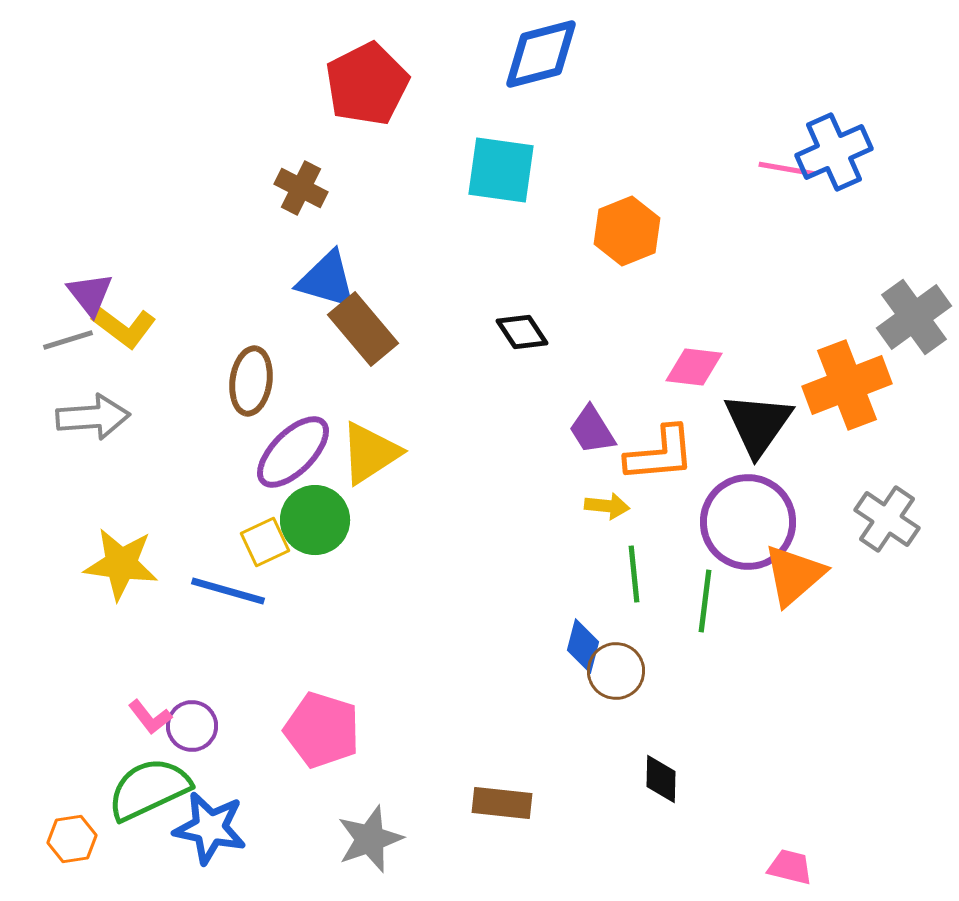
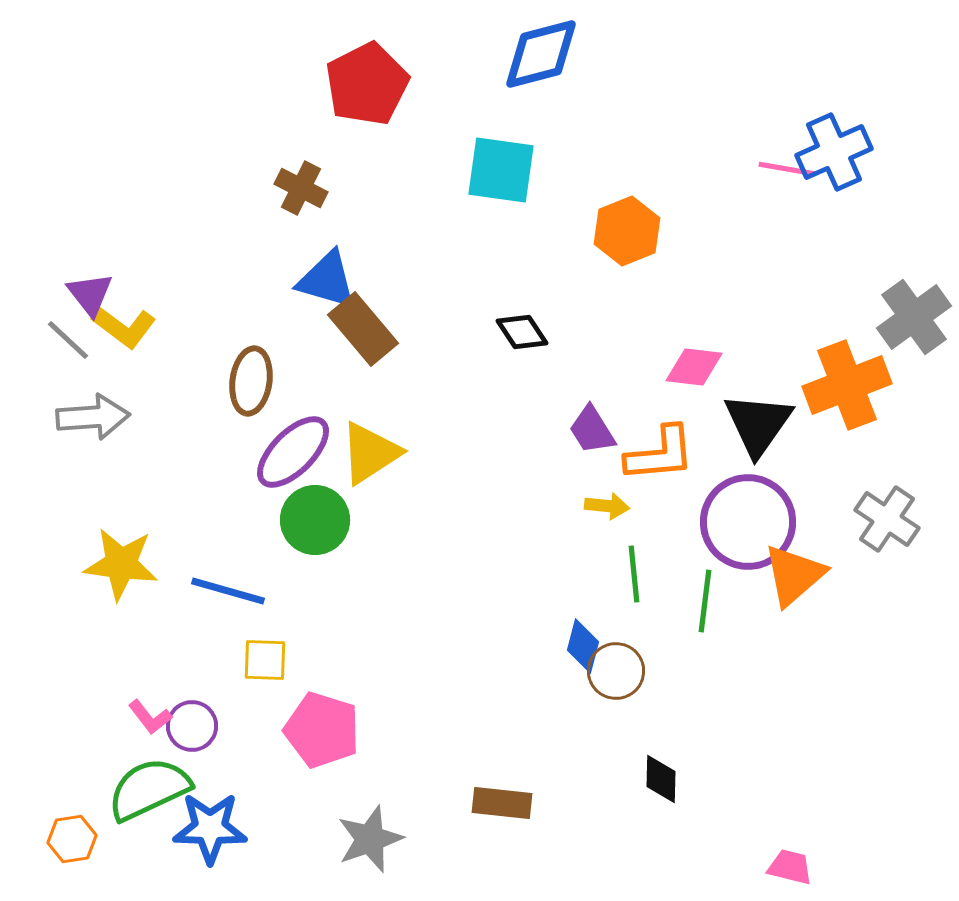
gray line at (68, 340): rotated 60 degrees clockwise
yellow square at (265, 542): moved 118 px down; rotated 27 degrees clockwise
blue star at (210, 828): rotated 10 degrees counterclockwise
